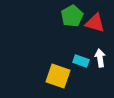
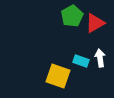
red triangle: rotated 45 degrees counterclockwise
